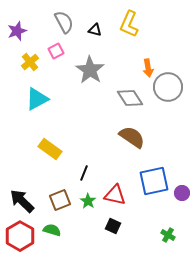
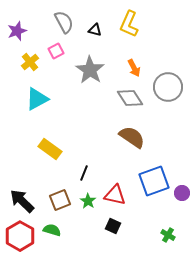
orange arrow: moved 14 px left; rotated 18 degrees counterclockwise
blue square: rotated 8 degrees counterclockwise
